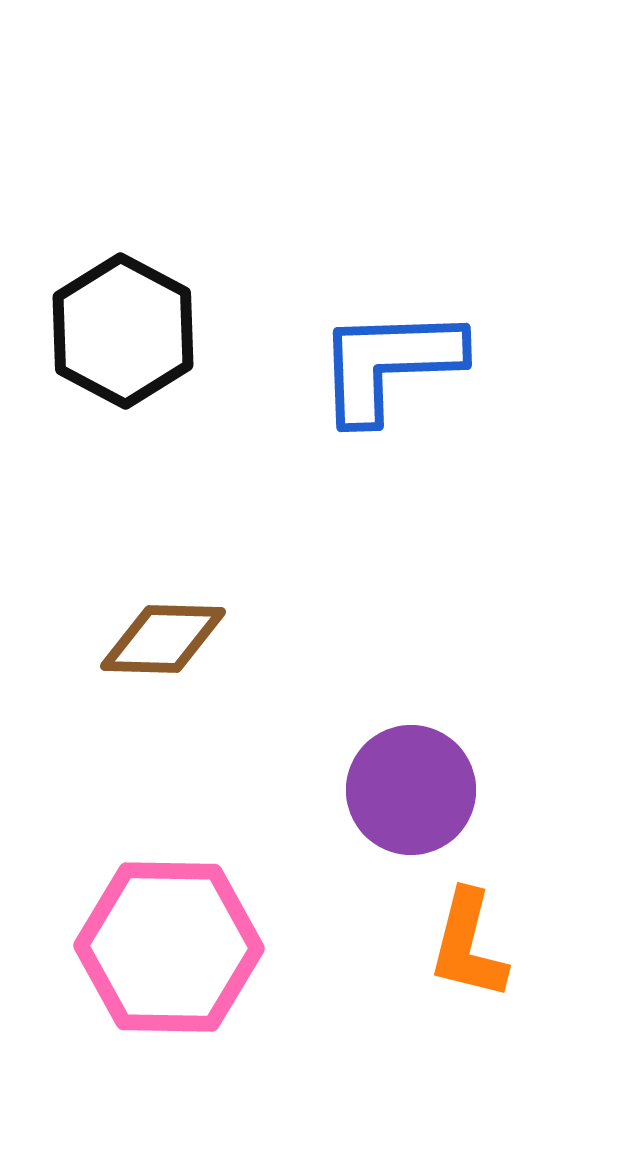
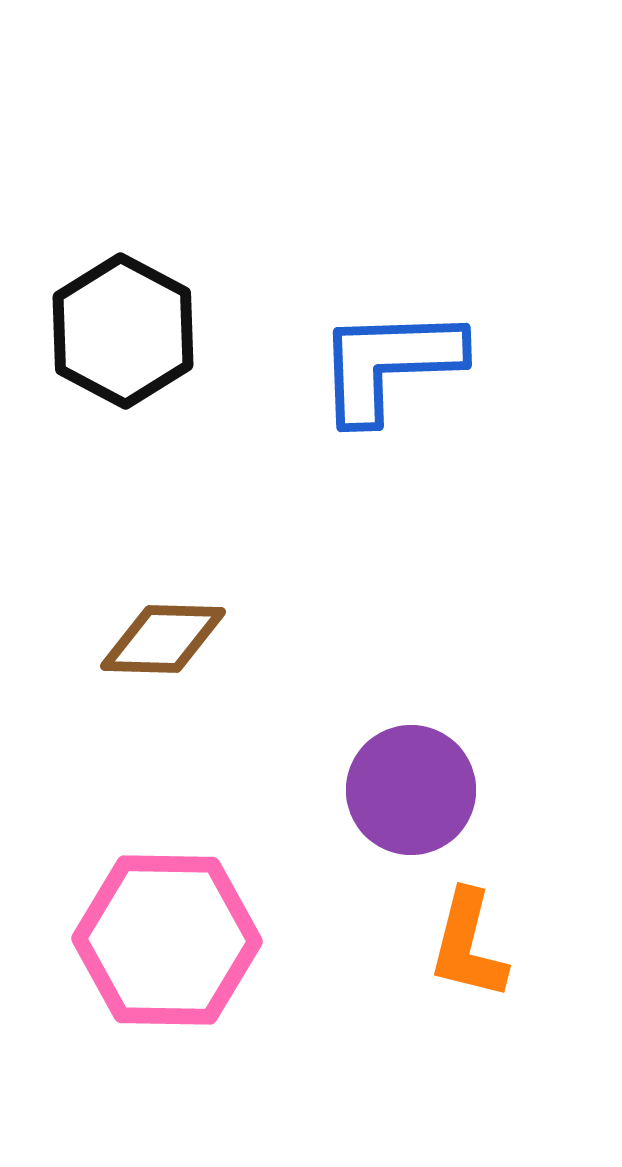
pink hexagon: moved 2 px left, 7 px up
